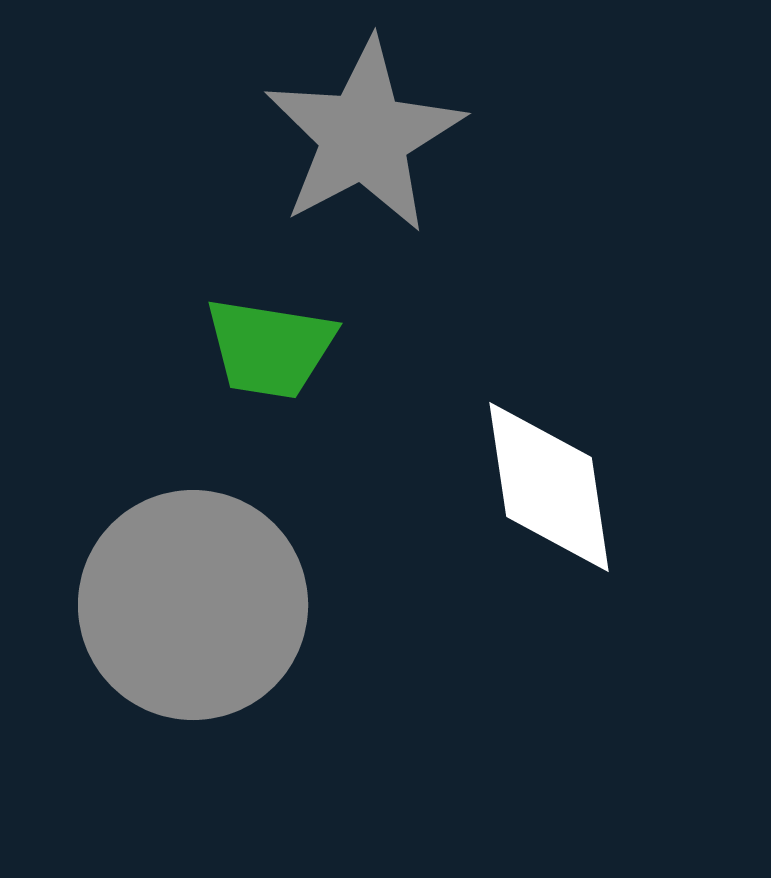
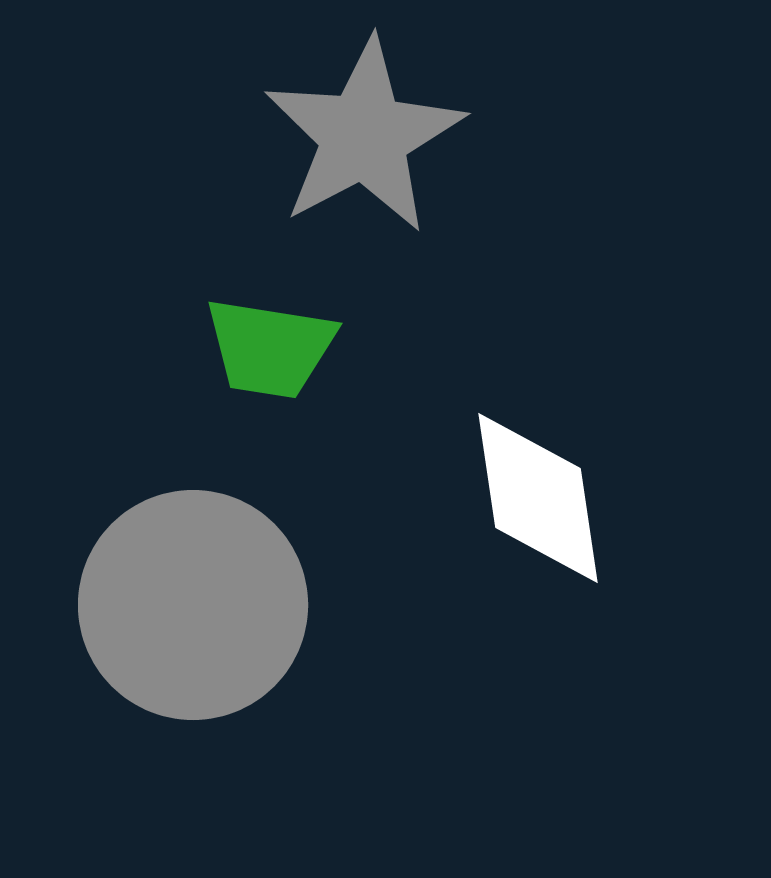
white diamond: moved 11 px left, 11 px down
